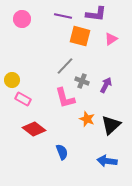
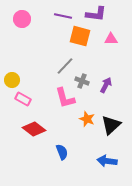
pink triangle: rotated 32 degrees clockwise
